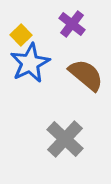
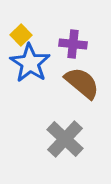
purple cross: moved 1 px right, 20 px down; rotated 32 degrees counterclockwise
blue star: rotated 12 degrees counterclockwise
brown semicircle: moved 4 px left, 8 px down
